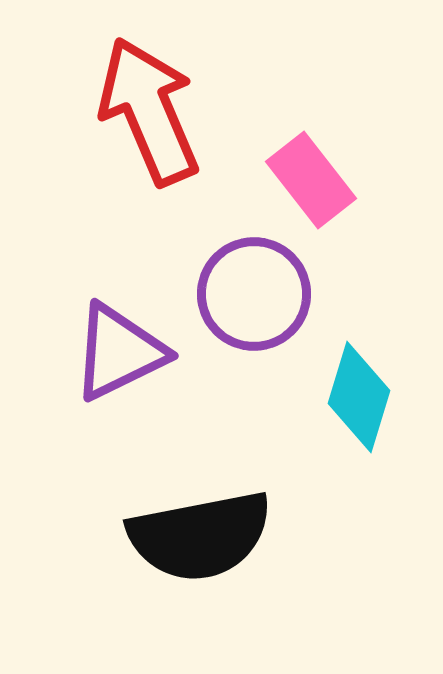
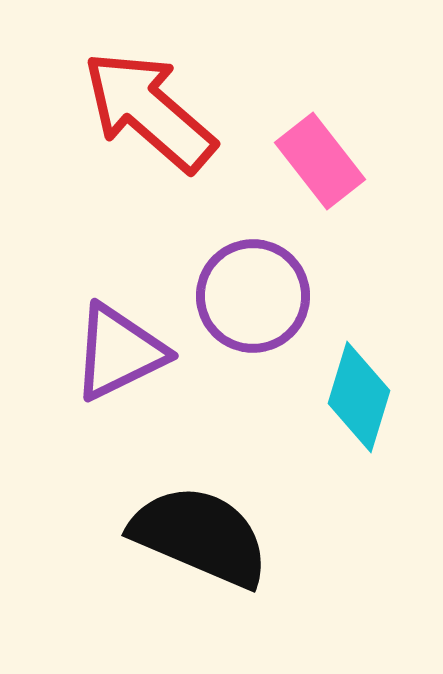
red arrow: rotated 26 degrees counterclockwise
pink rectangle: moved 9 px right, 19 px up
purple circle: moved 1 px left, 2 px down
black semicircle: rotated 146 degrees counterclockwise
